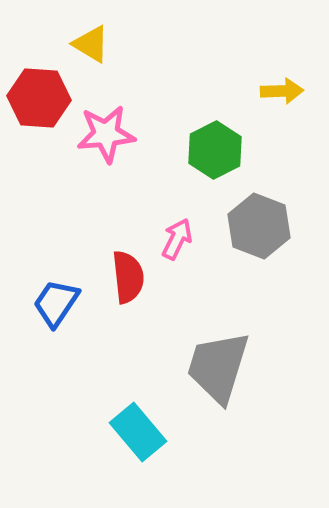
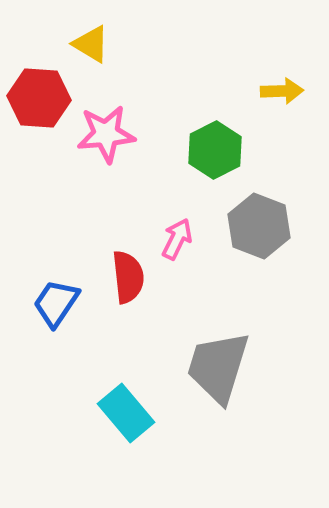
cyan rectangle: moved 12 px left, 19 px up
